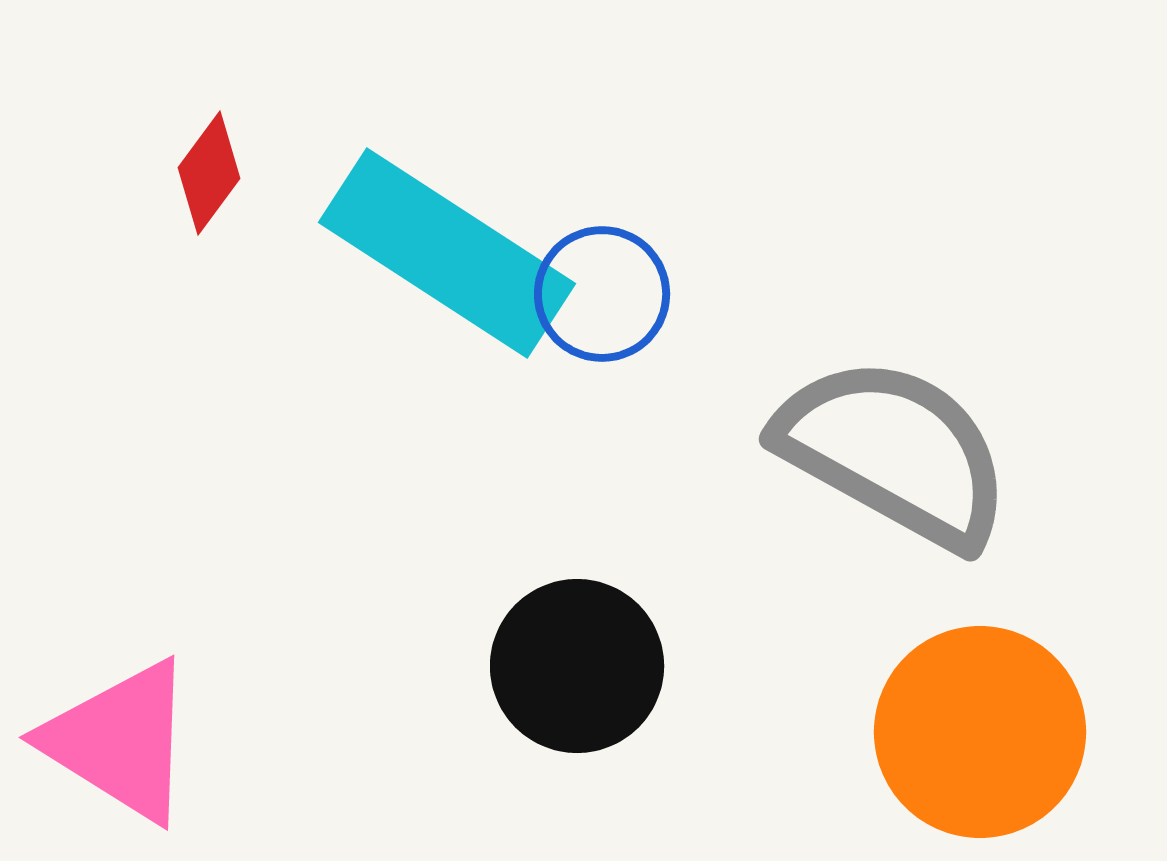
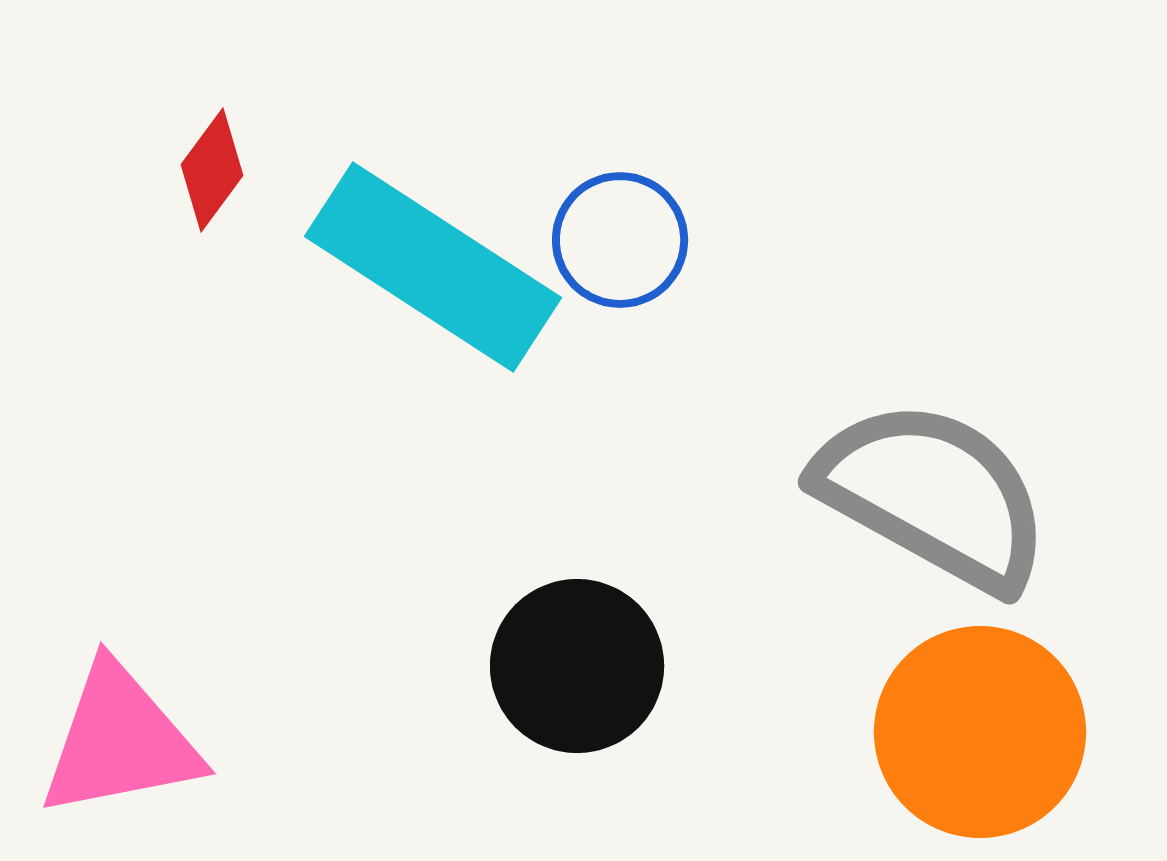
red diamond: moved 3 px right, 3 px up
cyan rectangle: moved 14 px left, 14 px down
blue circle: moved 18 px right, 54 px up
gray semicircle: moved 39 px right, 43 px down
pink triangle: rotated 43 degrees counterclockwise
